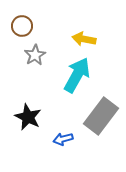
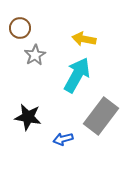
brown circle: moved 2 px left, 2 px down
black star: rotated 16 degrees counterclockwise
